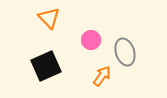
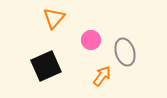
orange triangle: moved 5 px right; rotated 25 degrees clockwise
